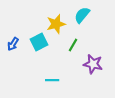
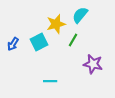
cyan semicircle: moved 2 px left
green line: moved 5 px up
cyan line: moved 2 px left, 1 px down
